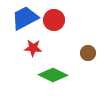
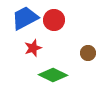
red star: rotated 24 degrees counterclockwise
